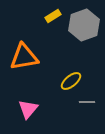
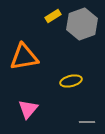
gray hexagon: moved 2 px left, 1 px up
yellow ellipse: rotated 25 degrees clockwise
gray line: moved 20 px down
